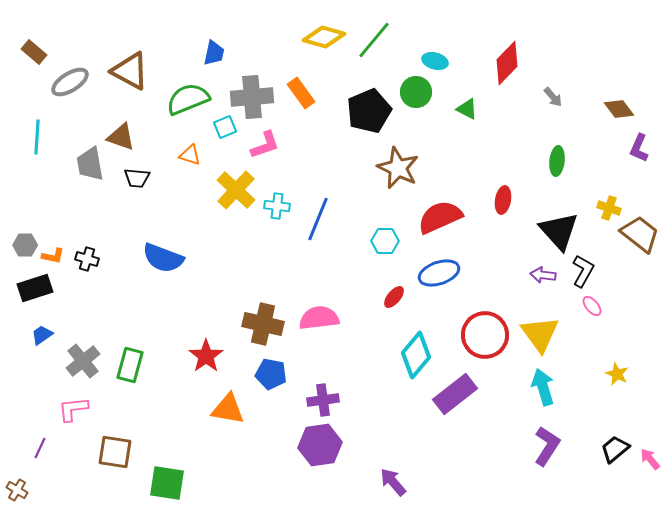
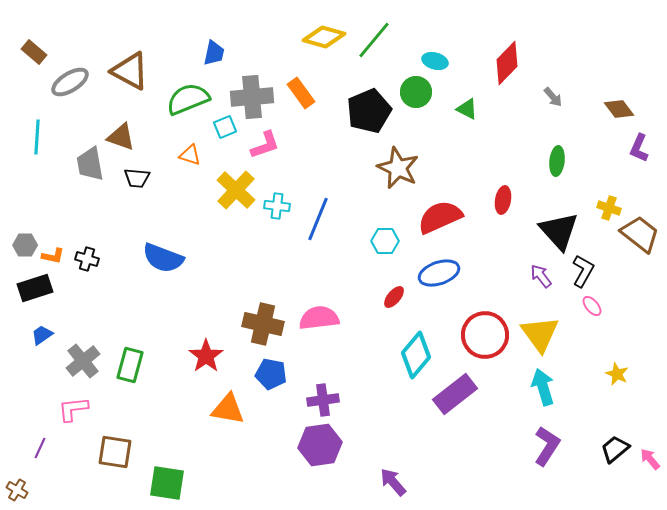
purple arrow at (543, 275): moved 2 px left, 1 px down; rotated 45 degrees clockwise
